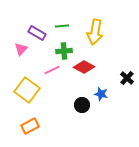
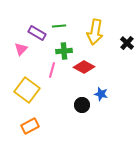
green line: moved 3 px left
pink line: rotated 49 degrees counterclockwise
black cross: moved 35 px up
